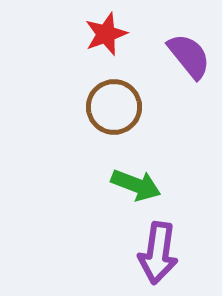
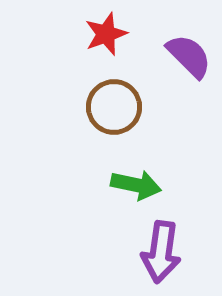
purple semicircle: rotated 6 degrees counterclockwise
green arrow: rotated 9 degrees counterclockwise
purple arrow: moved 3 px right, 1 px up
